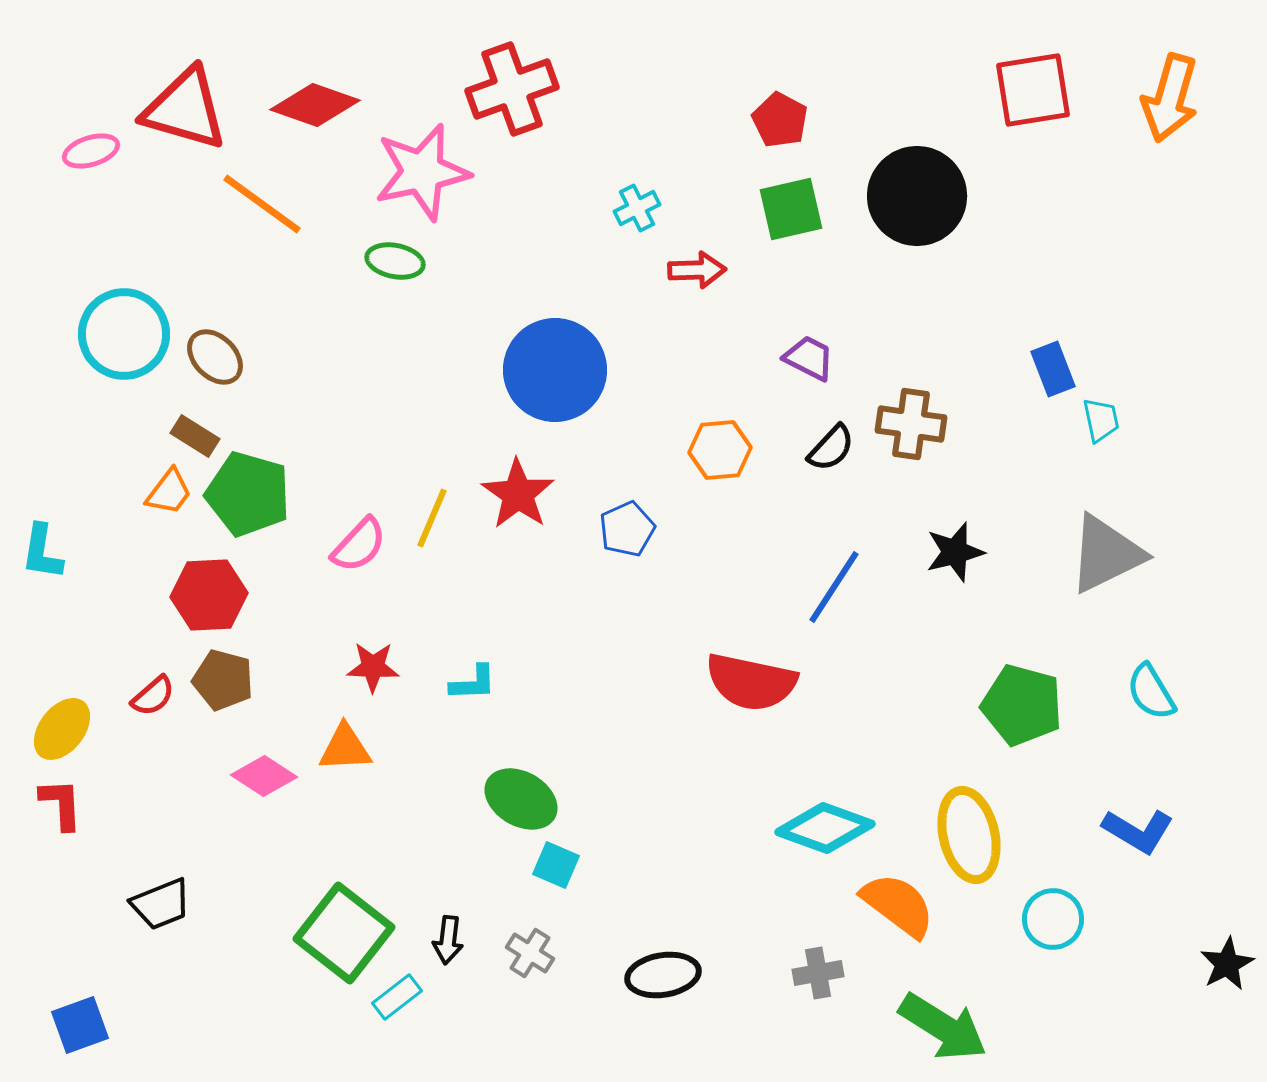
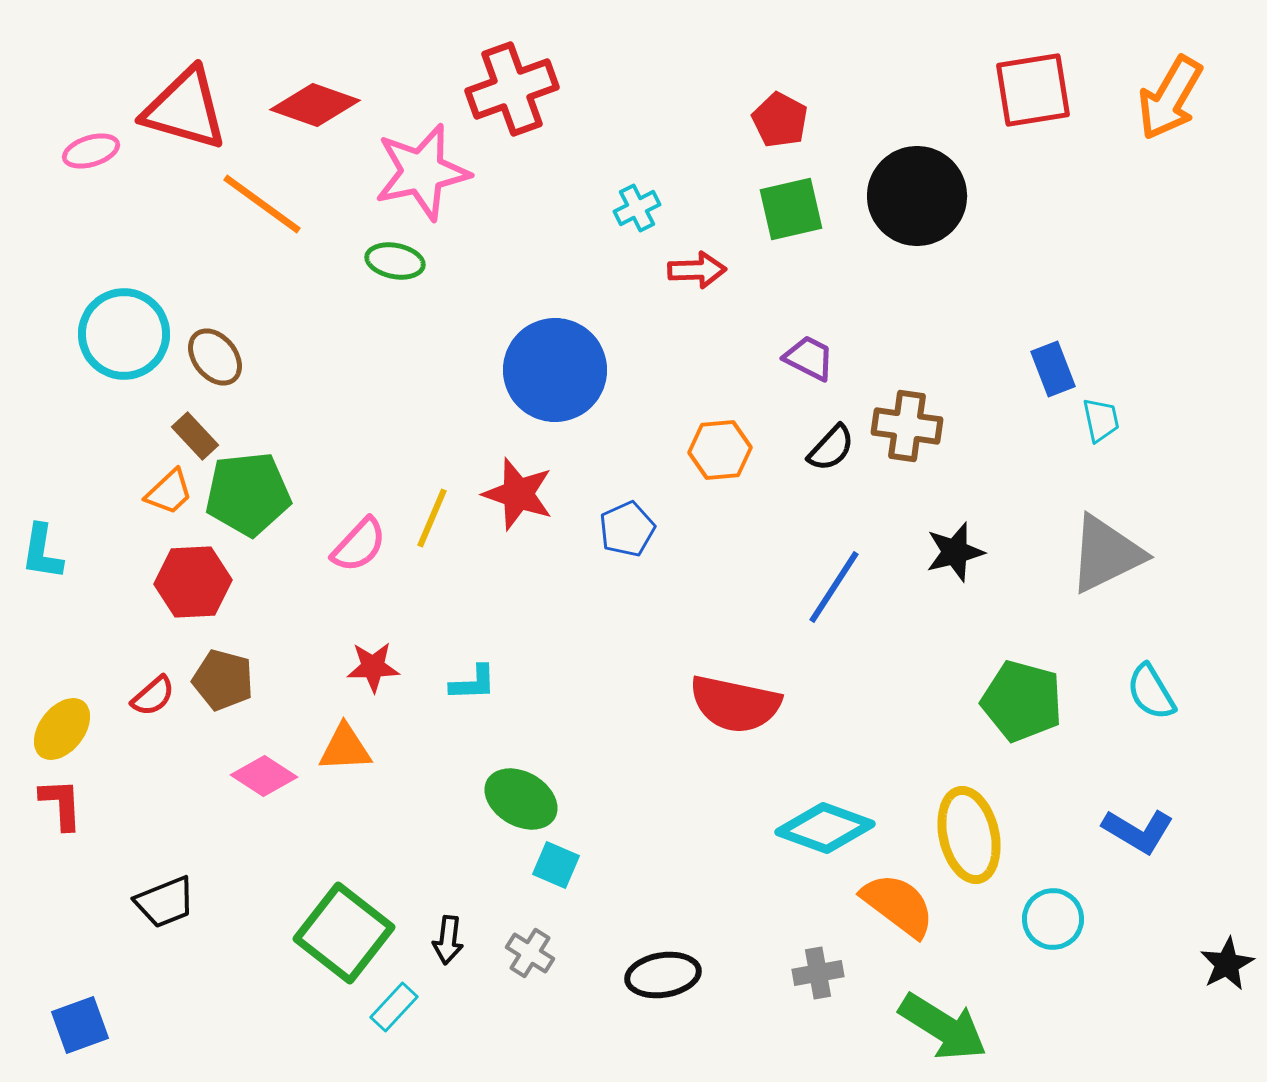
orange arrow at (1170, 98): rotated 14 degrees clockwise
brown ellipse at (215, 357): rotated 6 degrees clockwise
brown cross at (911, 424): moved 4 px left, 2 px down
brown rectangle at (195, 436): rotated 15 degrees clockwise
orange trapezoid at (169, 492): rotated 10 degrees clockwise
green pentagon at (248, 494): rotated 22 degrees counterclockwise
red star at (518, 494): rotated 16 degrees counterclockwise
red hexagon at (209, 595): moved 16 px left, 13 px up
red star at (373, 667): rotated 4 degrees counterclockwise
red semicircle at (751, 682): moved 16 px left, 22 px down
green pentagon at (1022, 705): moved 4 px up
black trapezoid at (161, 904): moved 4 px right, 2 px up
cyan rectangle at (397, 997): moved 3 px left, 10 px down; rotated 9 degrees counterclockwise
